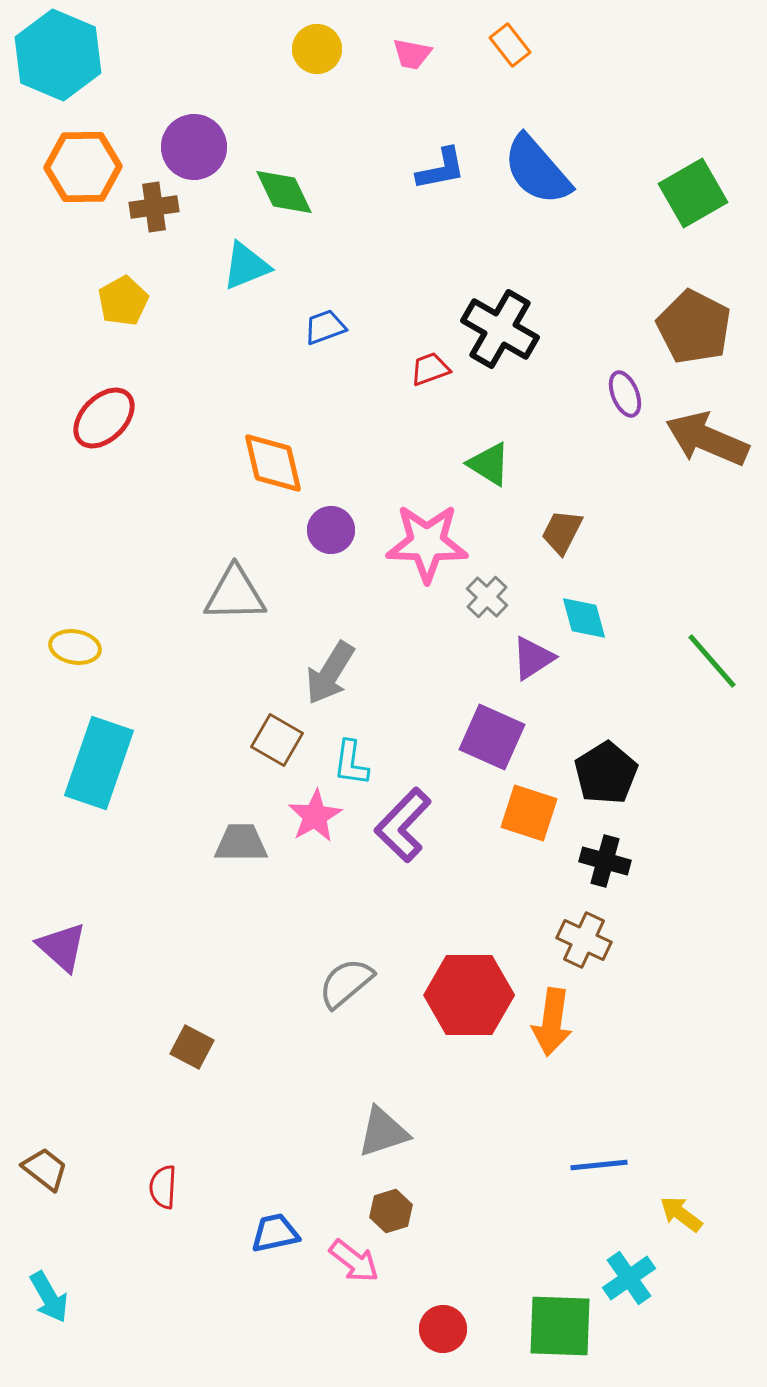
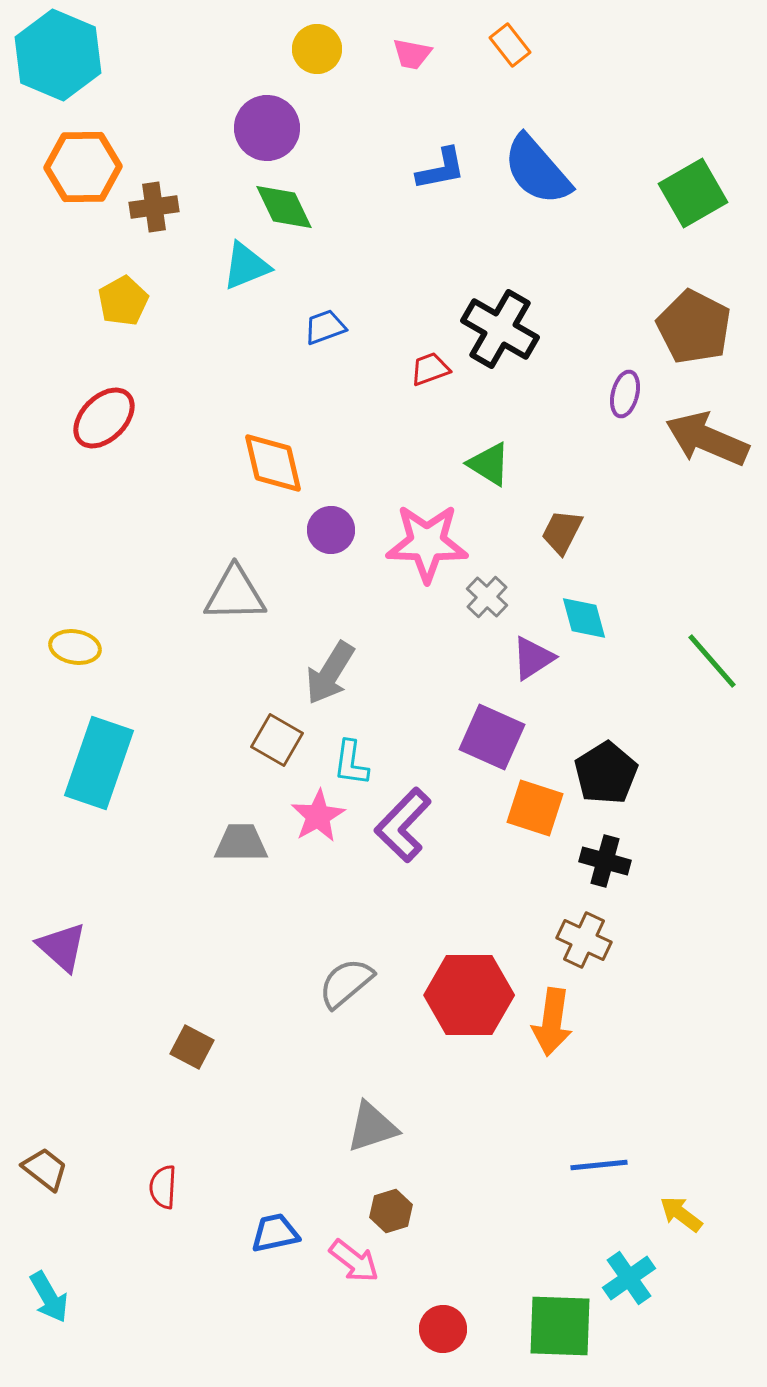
purple circle at (194, 147): moved 73 px right, 19 px up
green diamond at (284, 192): moved 15 px down
purple ellipse at (625, 394): rotated 36 degrees clockwise
orange square at (529, 813): moved 6 px right, 5 px up
pink star at (315, 816): moved 3 px right
gray triangle at (383, 1132): moved 11 px left, 5 px up
